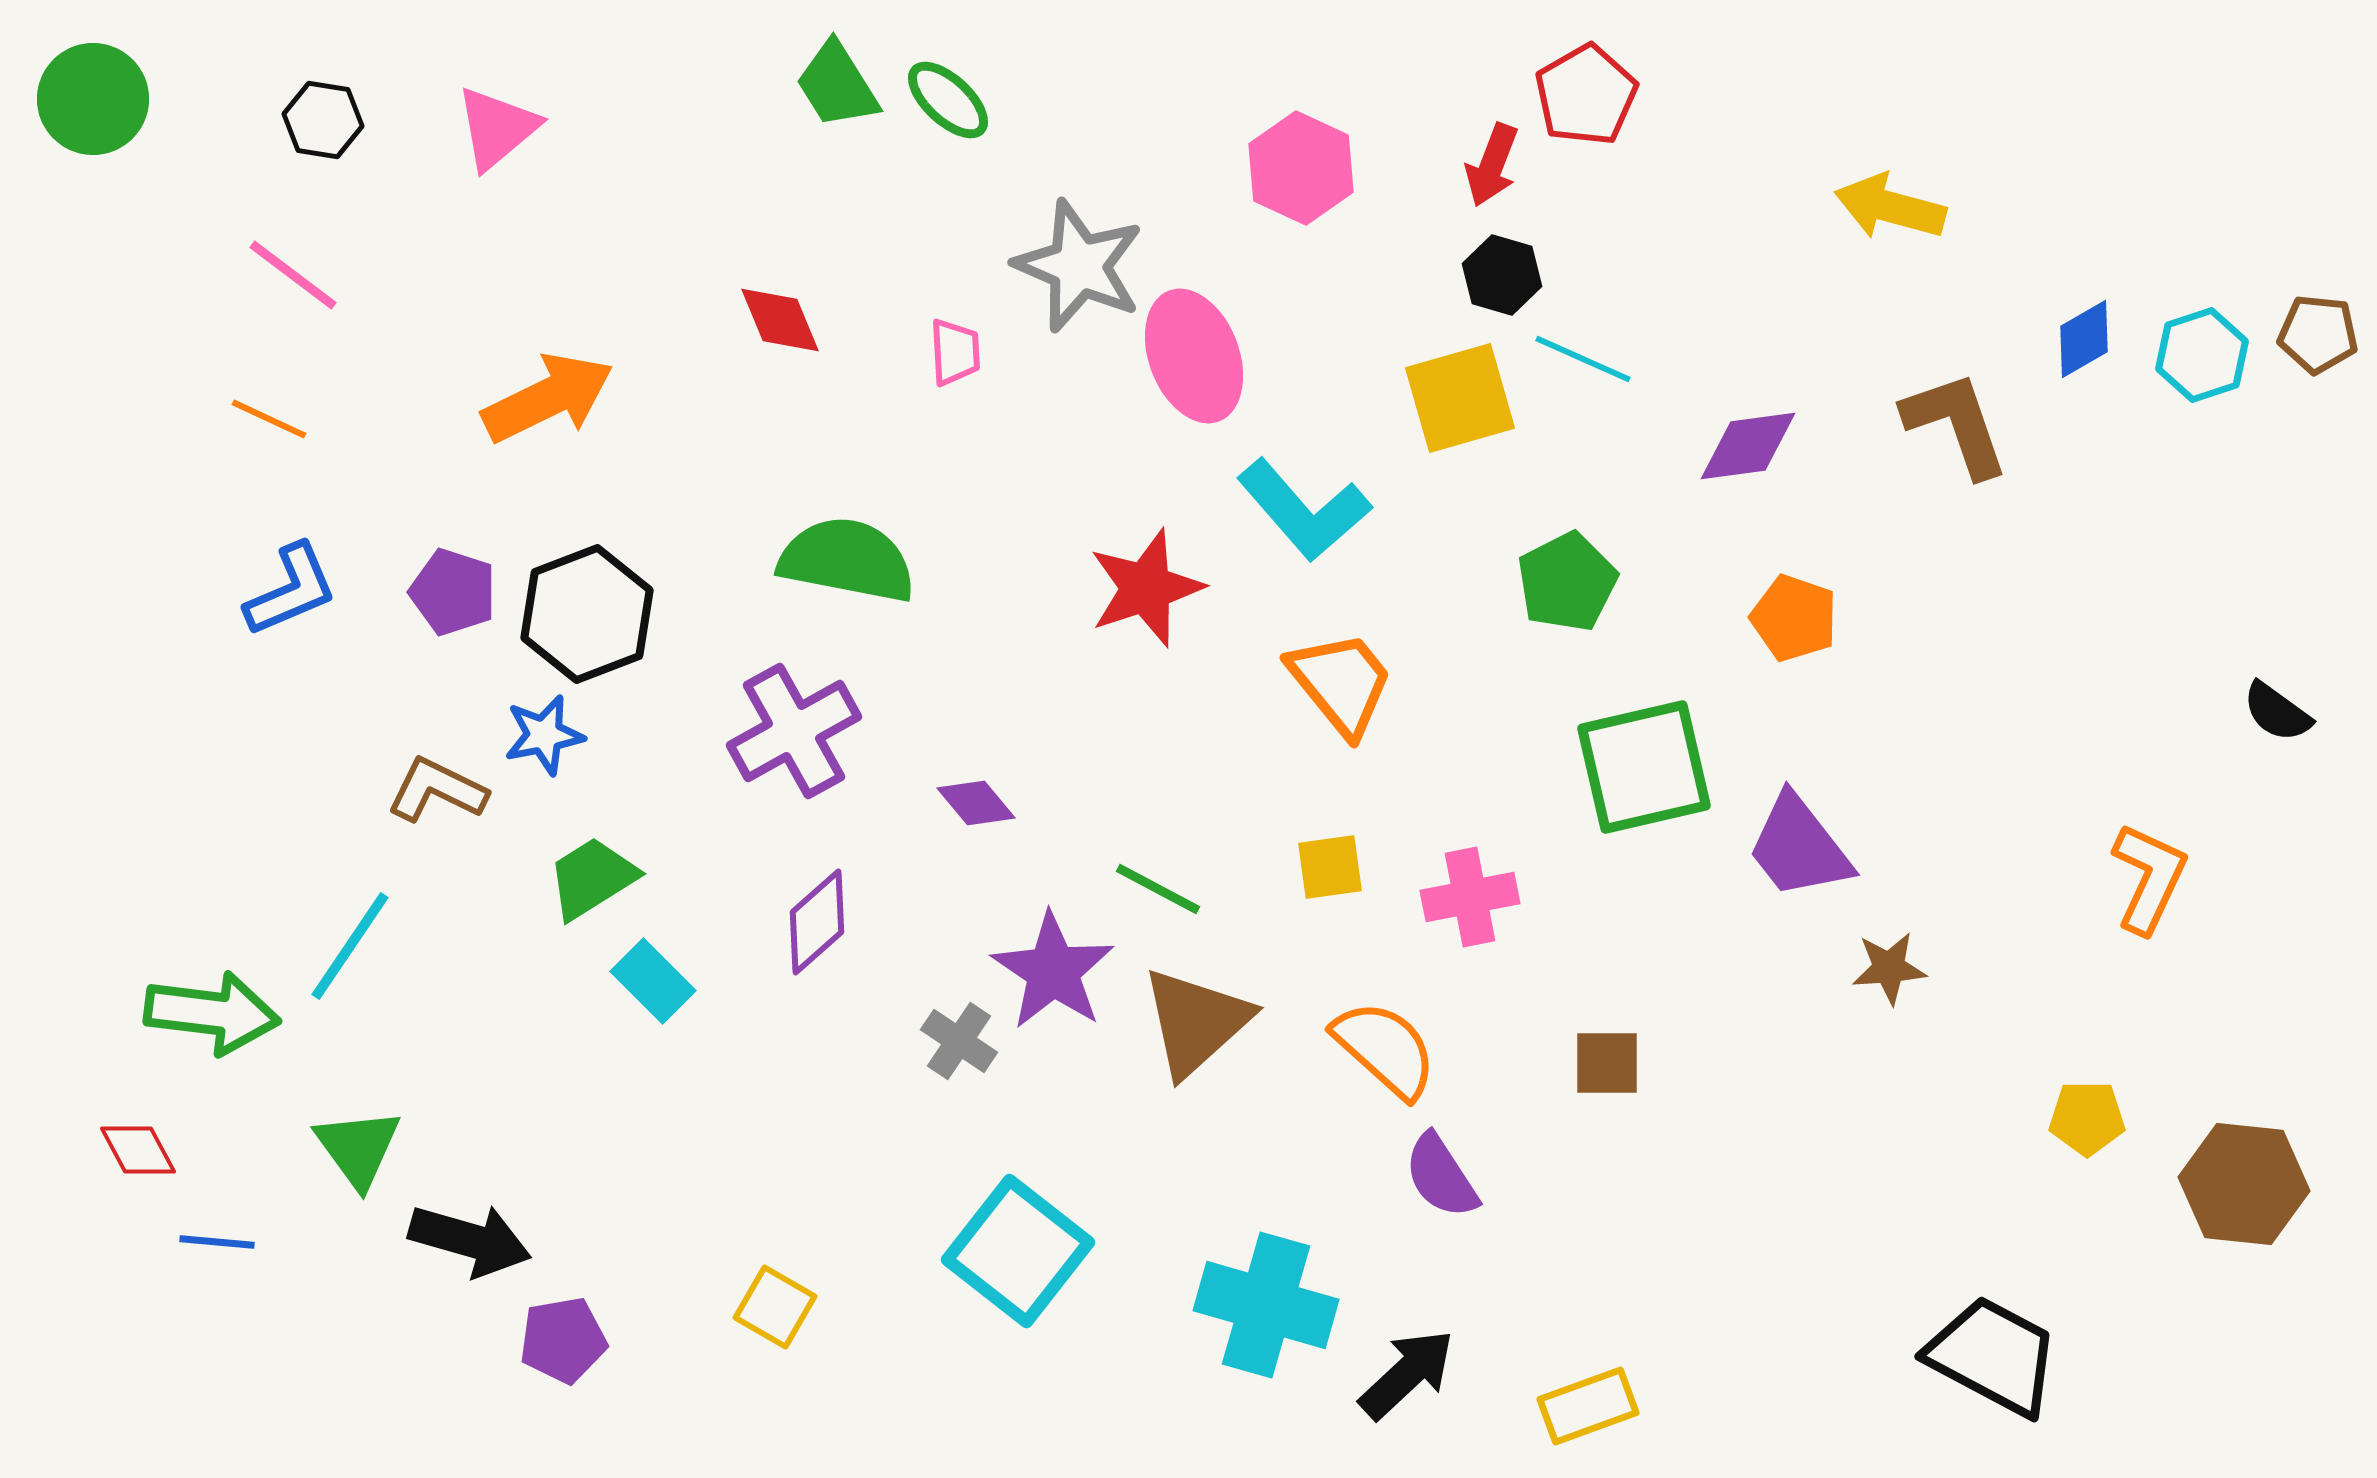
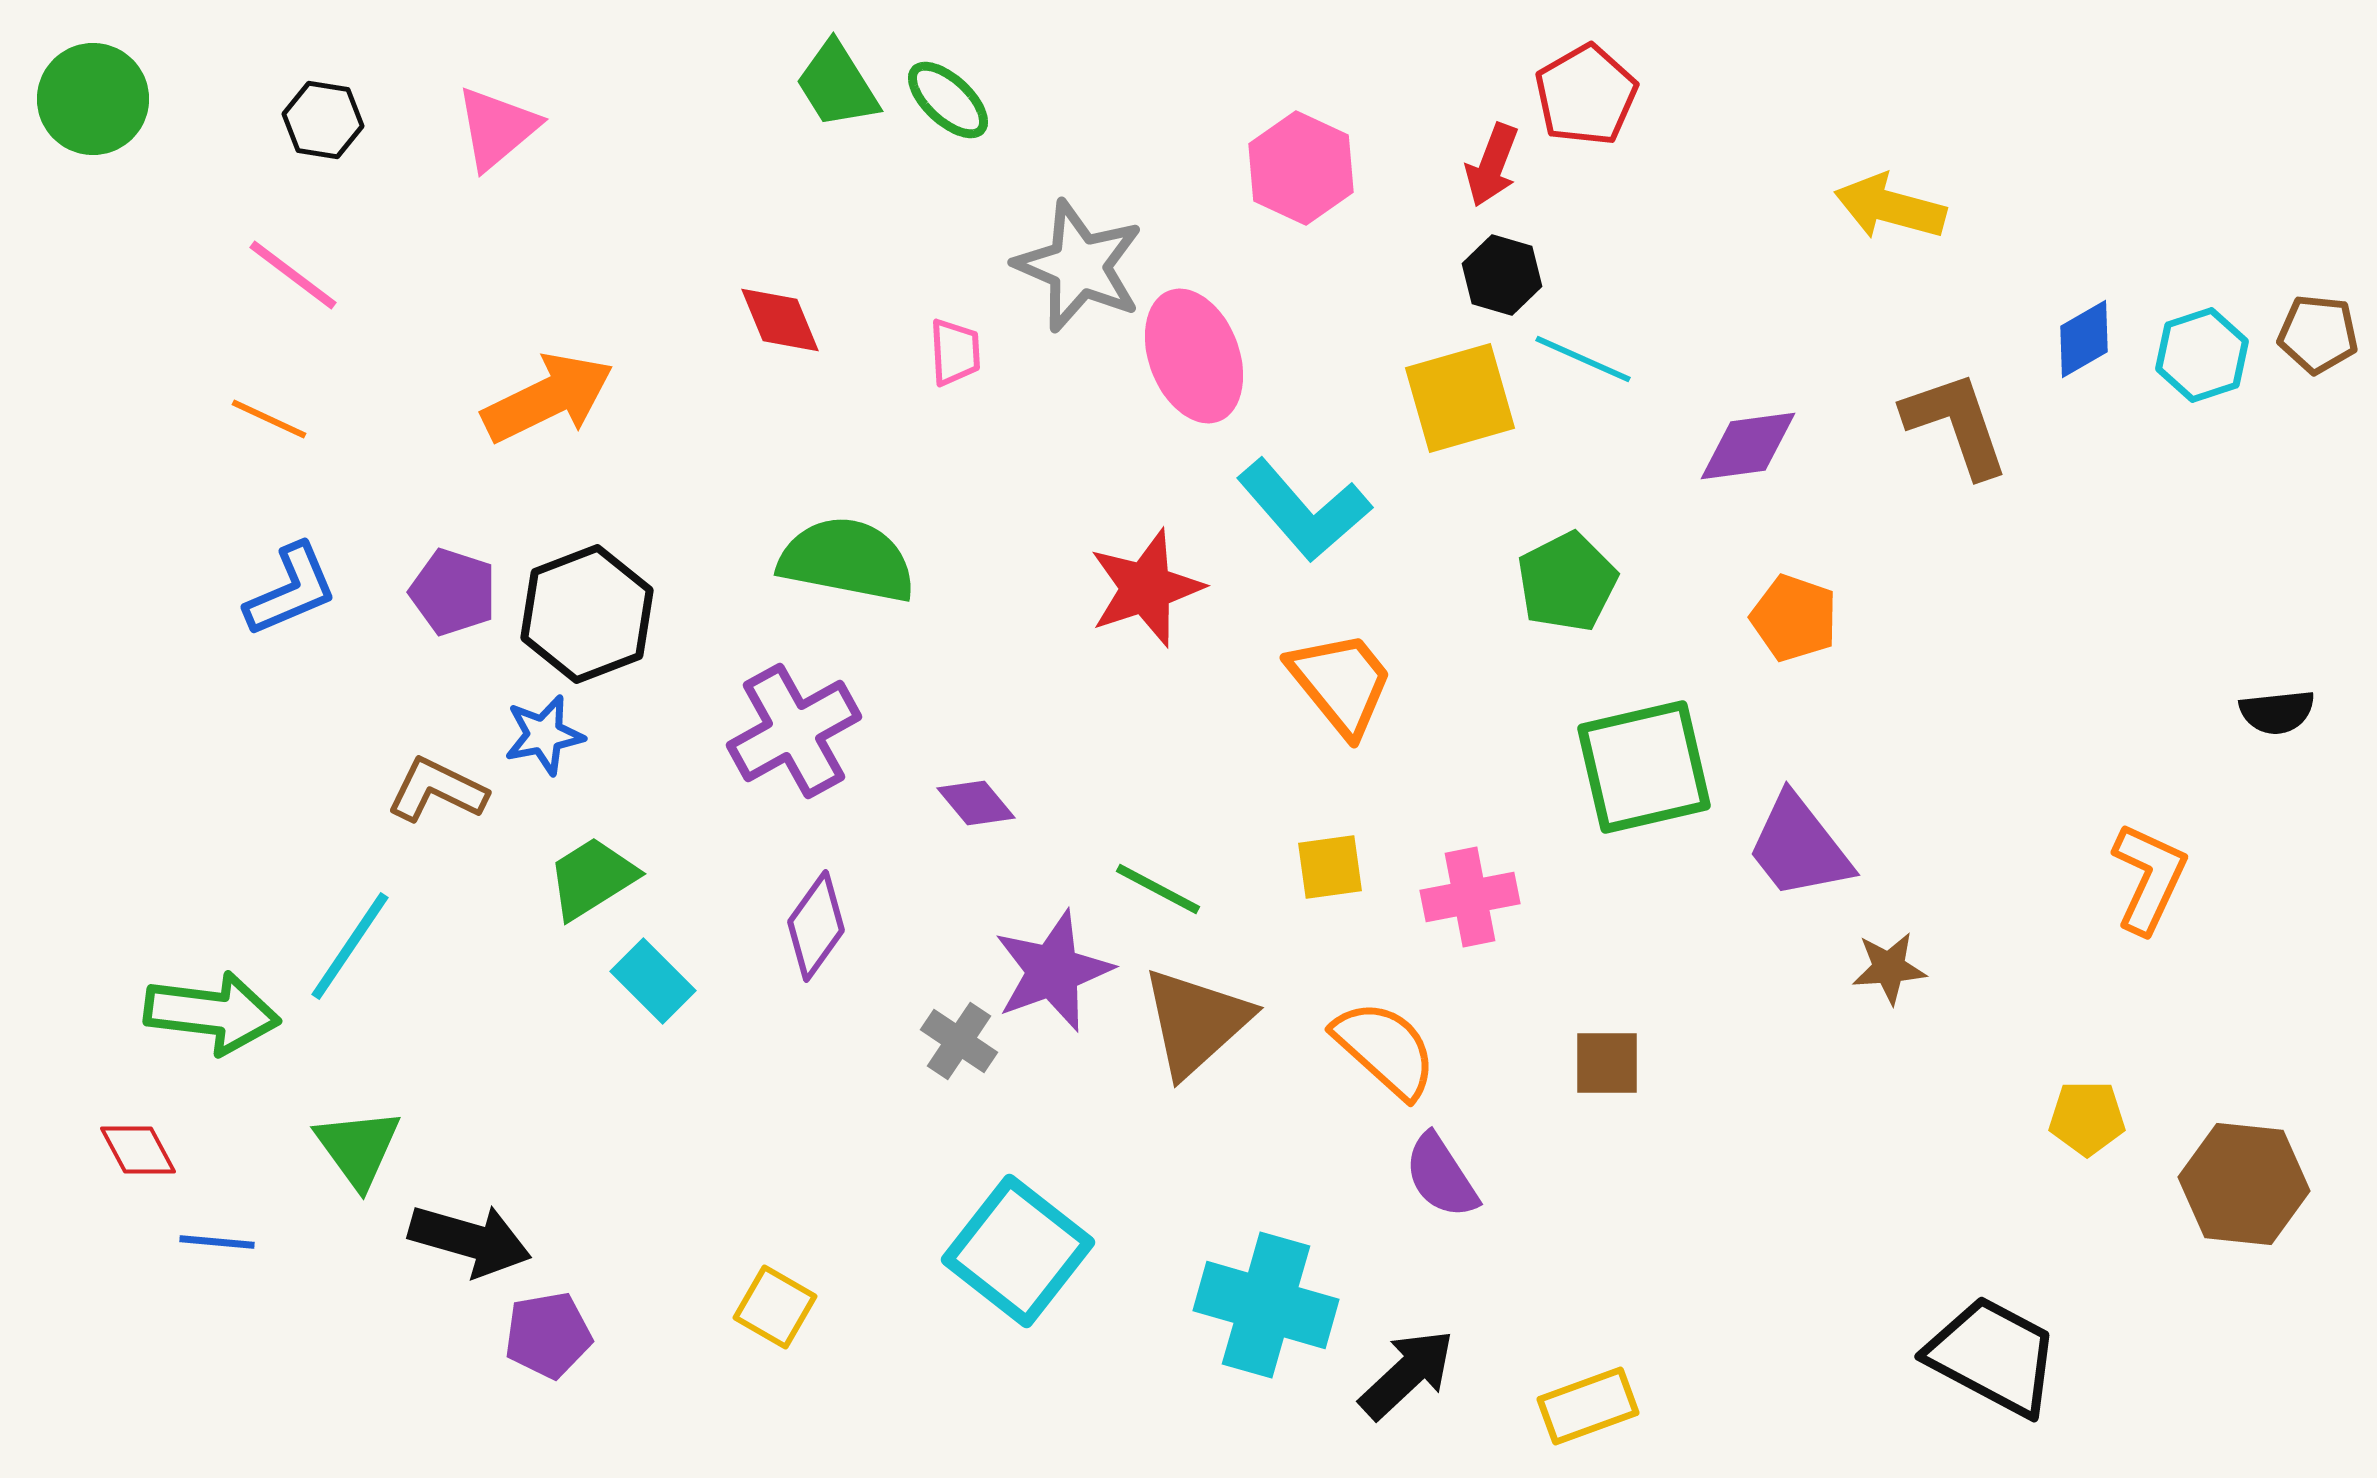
black semicircle at (2277, 712): rotated 42 degrees counterclockwise
purple diamond at (817, 922): moved 1 px left, 4 px down; rotated 13 degrees counterclockwise
purple star at (1053, 971): rotated 18 degrees clockwise
purple pentagon at (563, 1340): moved 15 px left, 5 px up
